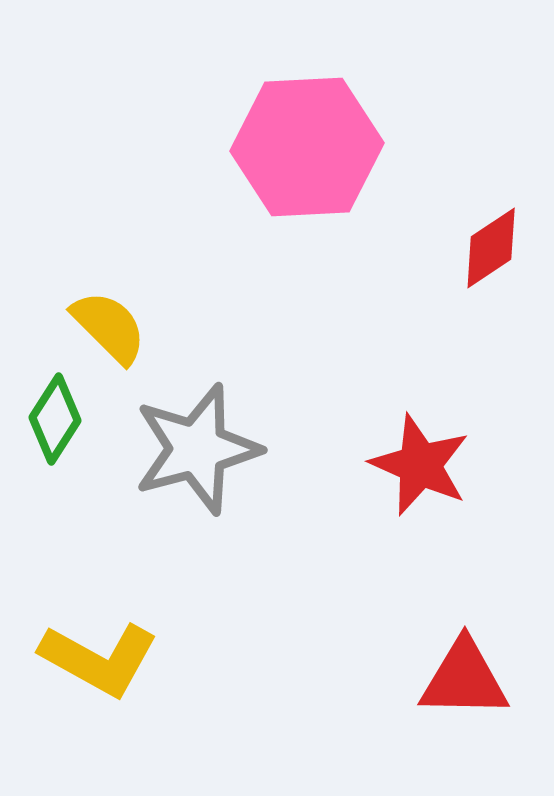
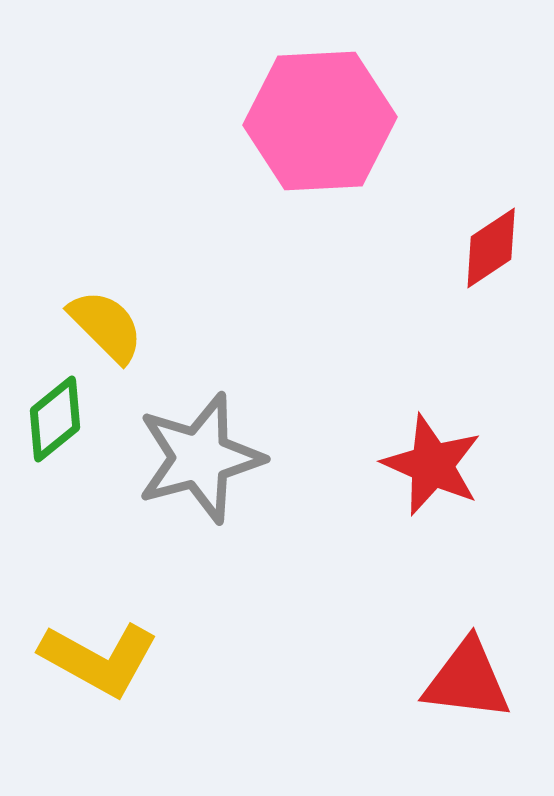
pink hexagon: moved 13 px right, 26 px up
yellow semicircle: moved 3 px left, 1 px up
green diamond: rotated 18 degrees clockwise
gray star: moved 3 px right, 9 px down
red star: moved 12 px right
red triangle: moved 3 px right, 1 px down; rotated 6 degrees clockwise
